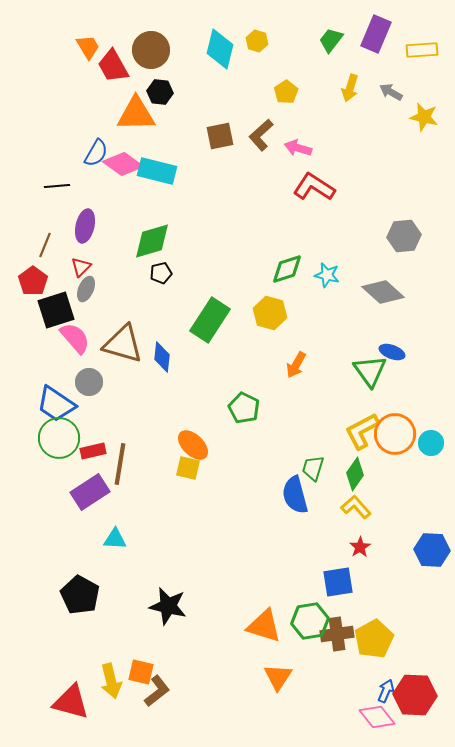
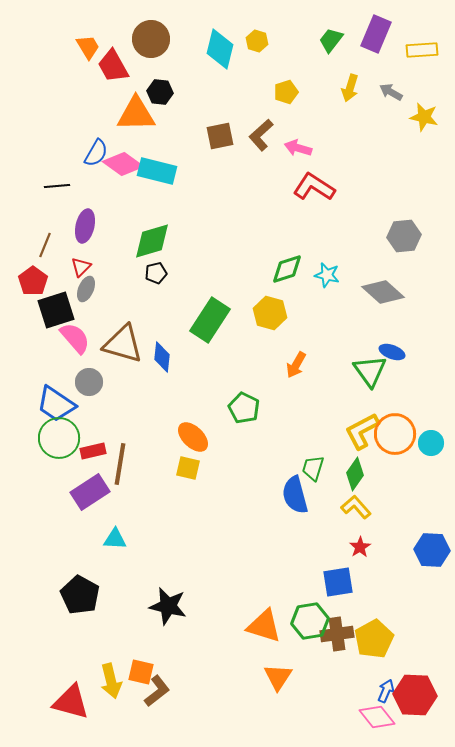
brown circle at (151, 50): moved 11 px up
yellow pentagon at (286, 92): rotated 15 degrees clockwise
black pentagon at (161, 273): moved 5 px left
orange ellipse at (193, 445): moved 8 px up
